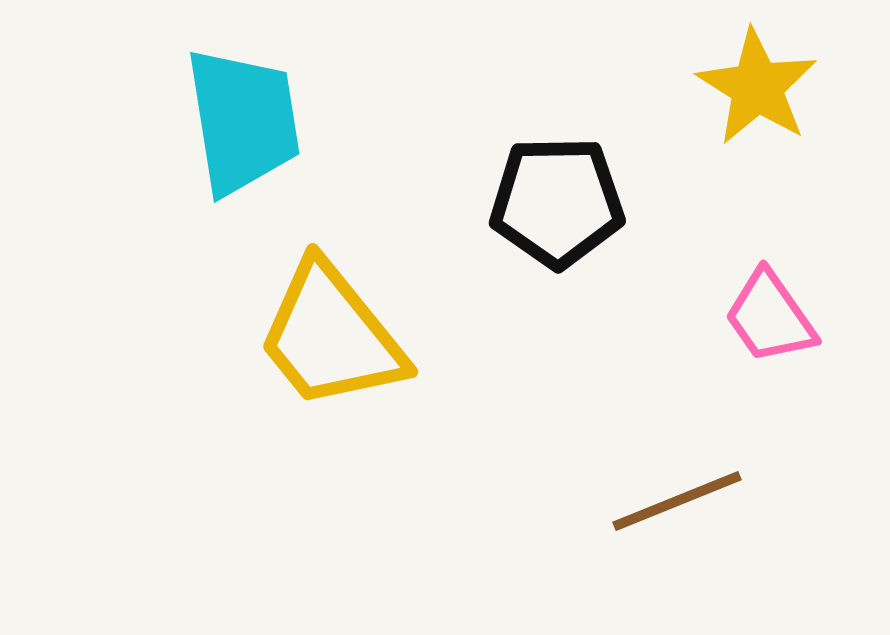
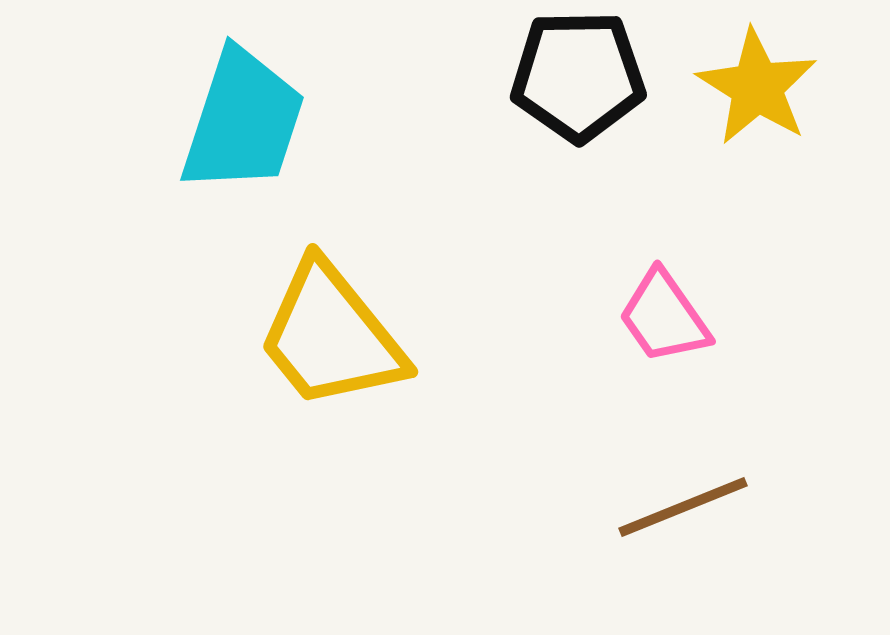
cyan trapezoid: rotated 27 degrees clockwise
black pentagon: moved 21 px right, 126 px up
pink trapezoid: moved 106 px left
brown line: moved 6 px right, 6 px down
